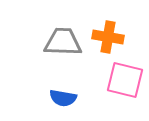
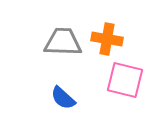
orange cross: moved 1 px left, 2 px down
blue semicircle: rotated 32 degrees clockwise
